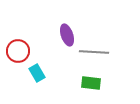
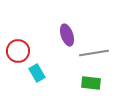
gray line: moved 1 px down; rotated 12 degrees counterclockwise
